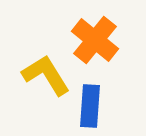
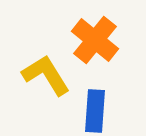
blue rectangle: moved 5 px right, 5 px down
